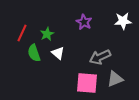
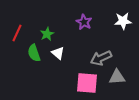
red line: moved 5 px left
gray arrow: moved 1 px right, 1 px down
gray triangle: moved 2 px right, 2 px up; rotated 18 degrees clockwise
